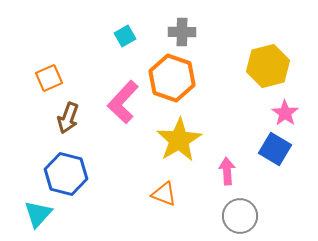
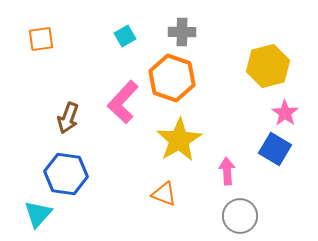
orange square: moved 8 px left, 39 px up; rotated 16 degrees clockwise
blue hexagon: rotated 6 degrees counterclockwise
